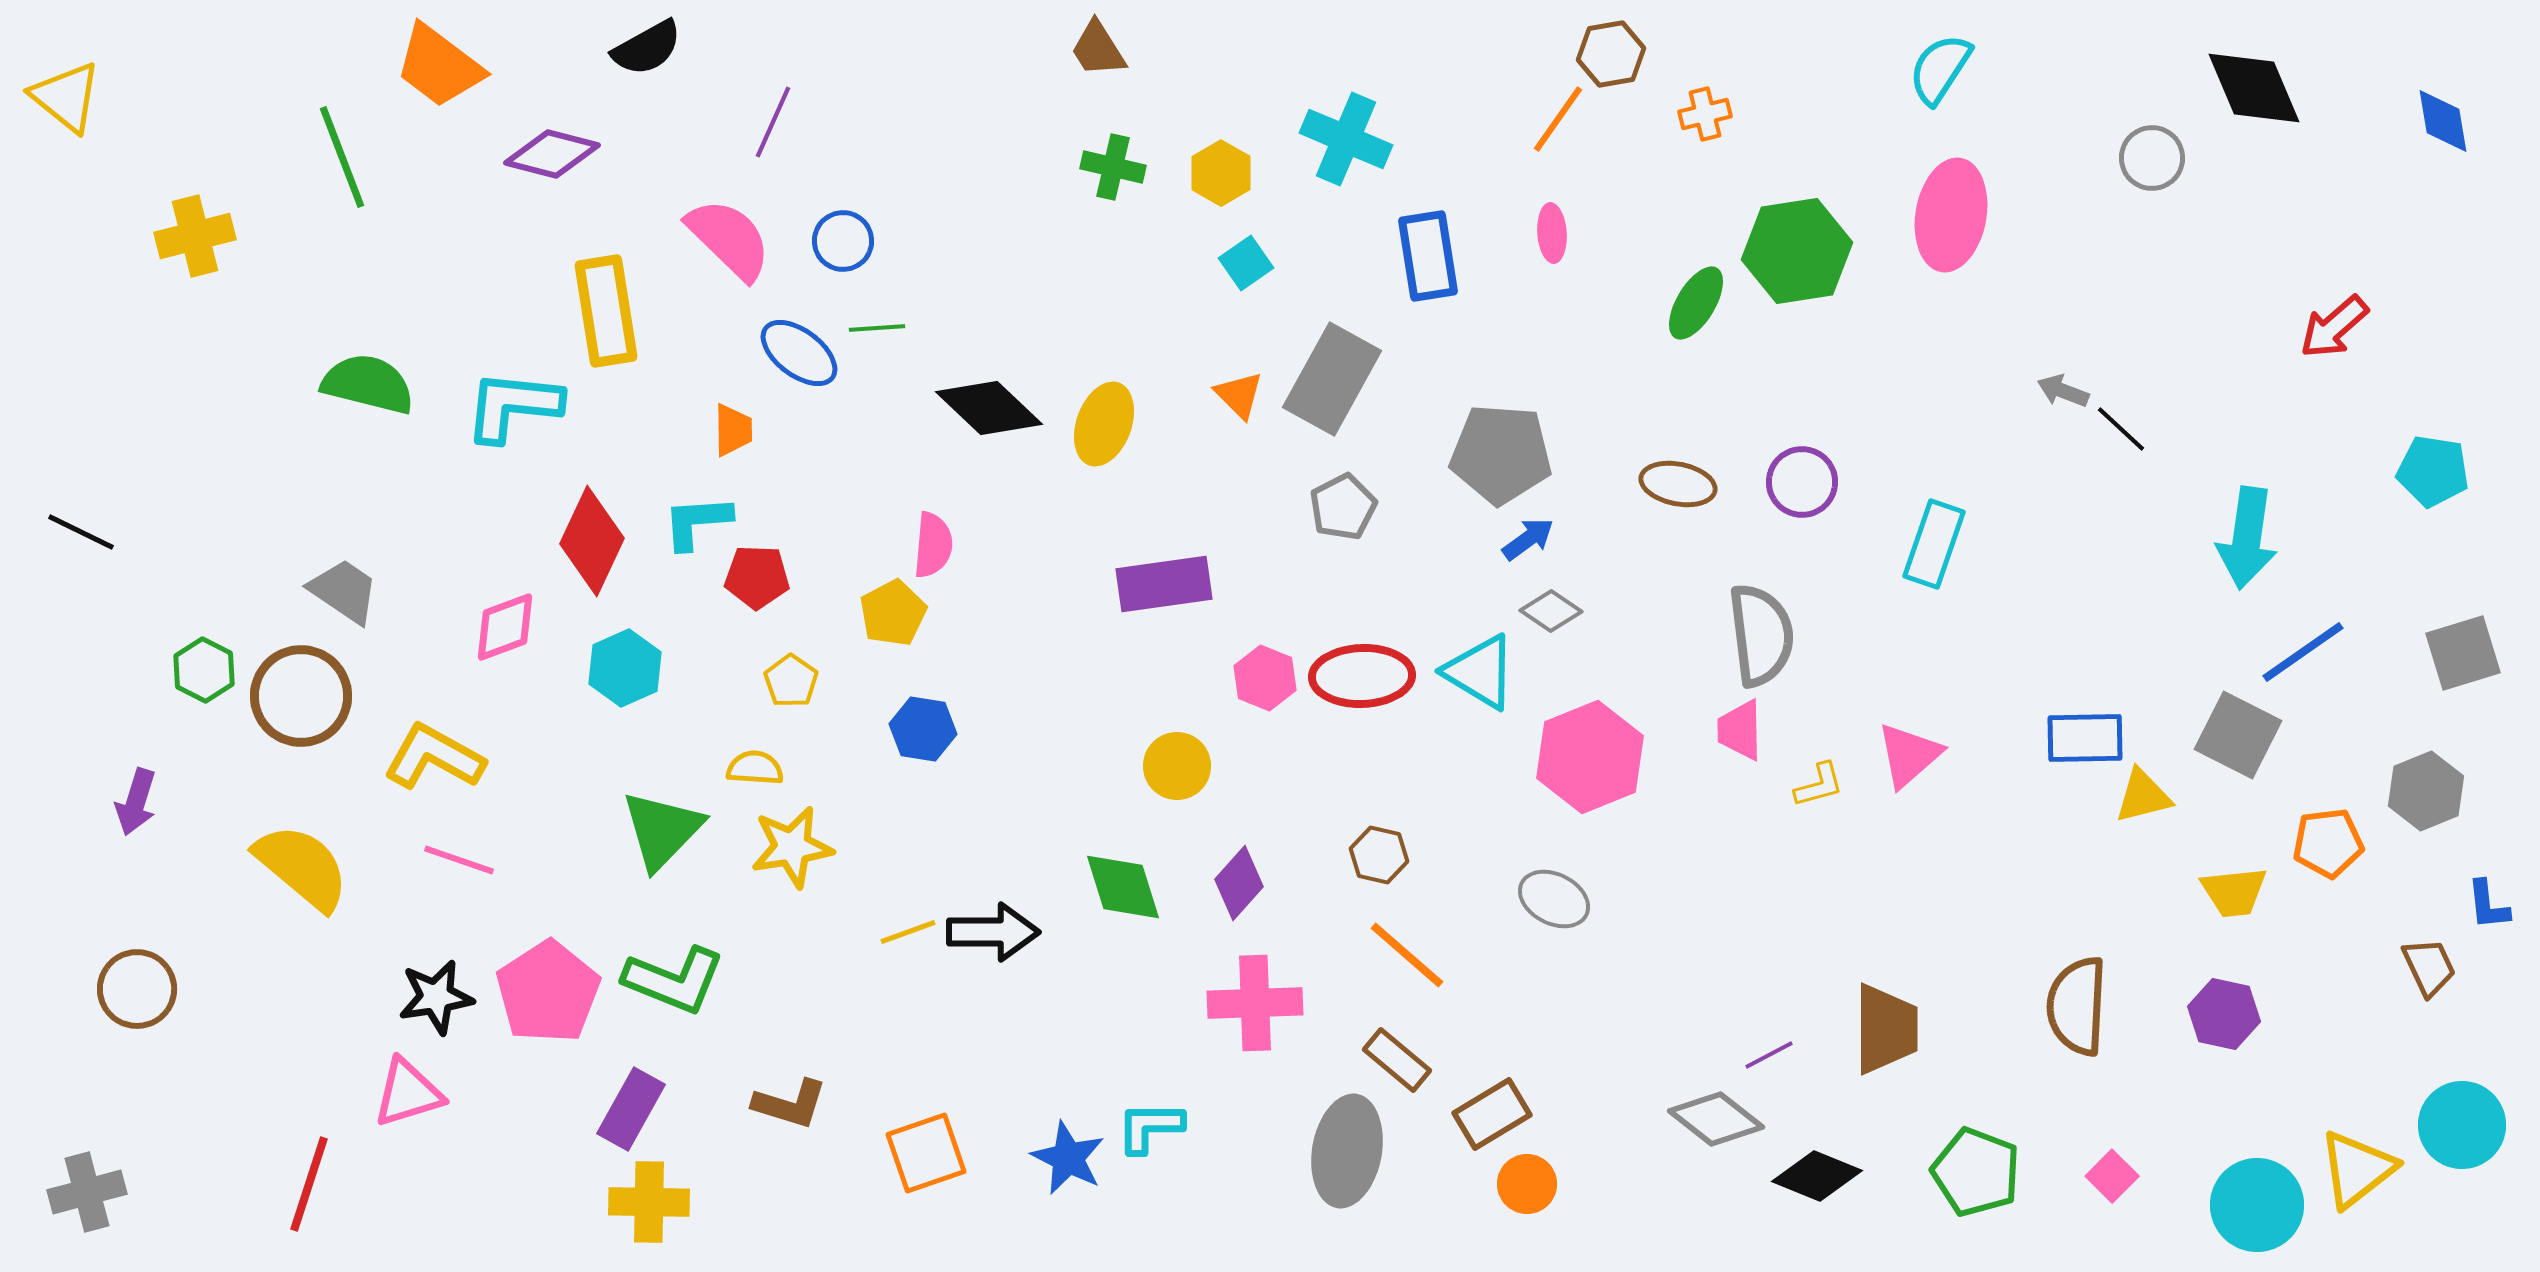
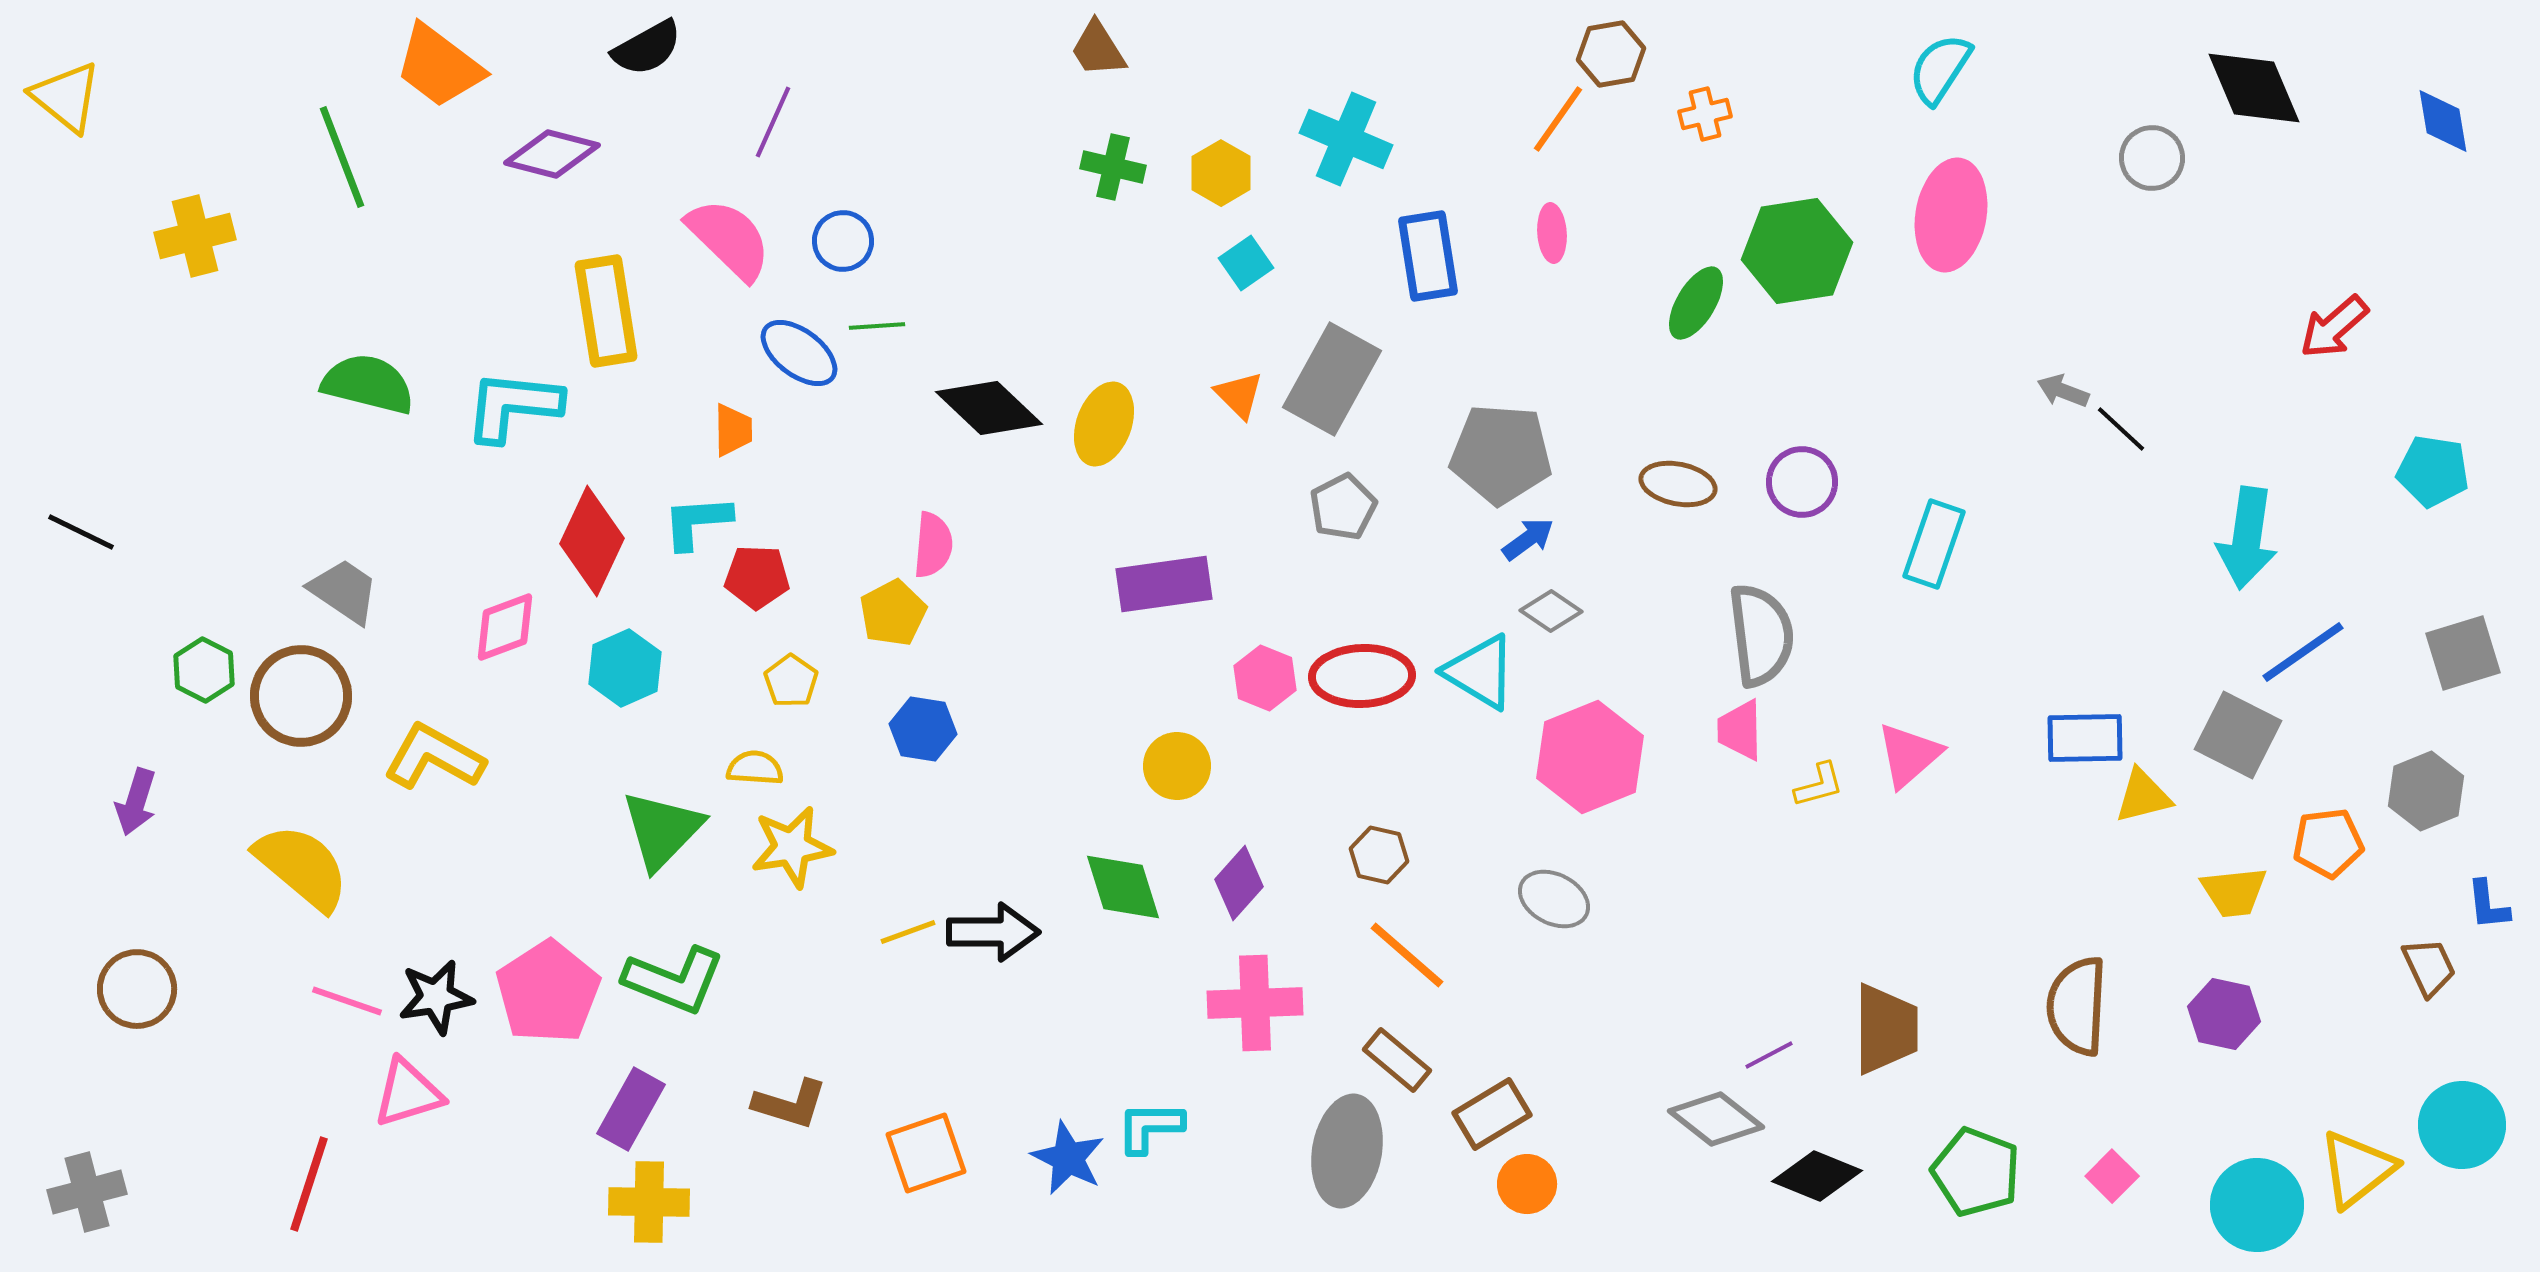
green line at (877, 328): moved 2 px up
pink line at (459, 860): moved 112 px left, 141 px down
